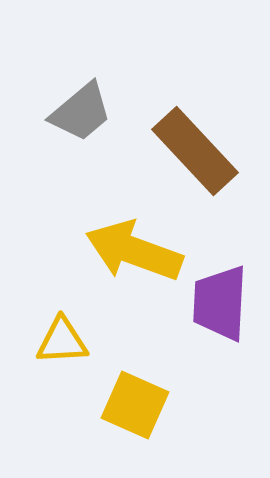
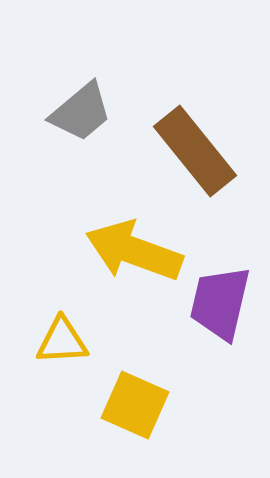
brown rectangle: rotated 4 degrees clockwise
purple trapezoid: rotated 10 degrees clockwise
